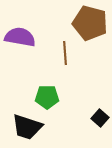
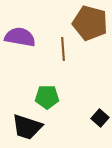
brown line: moved 2 px left, 4 px up
